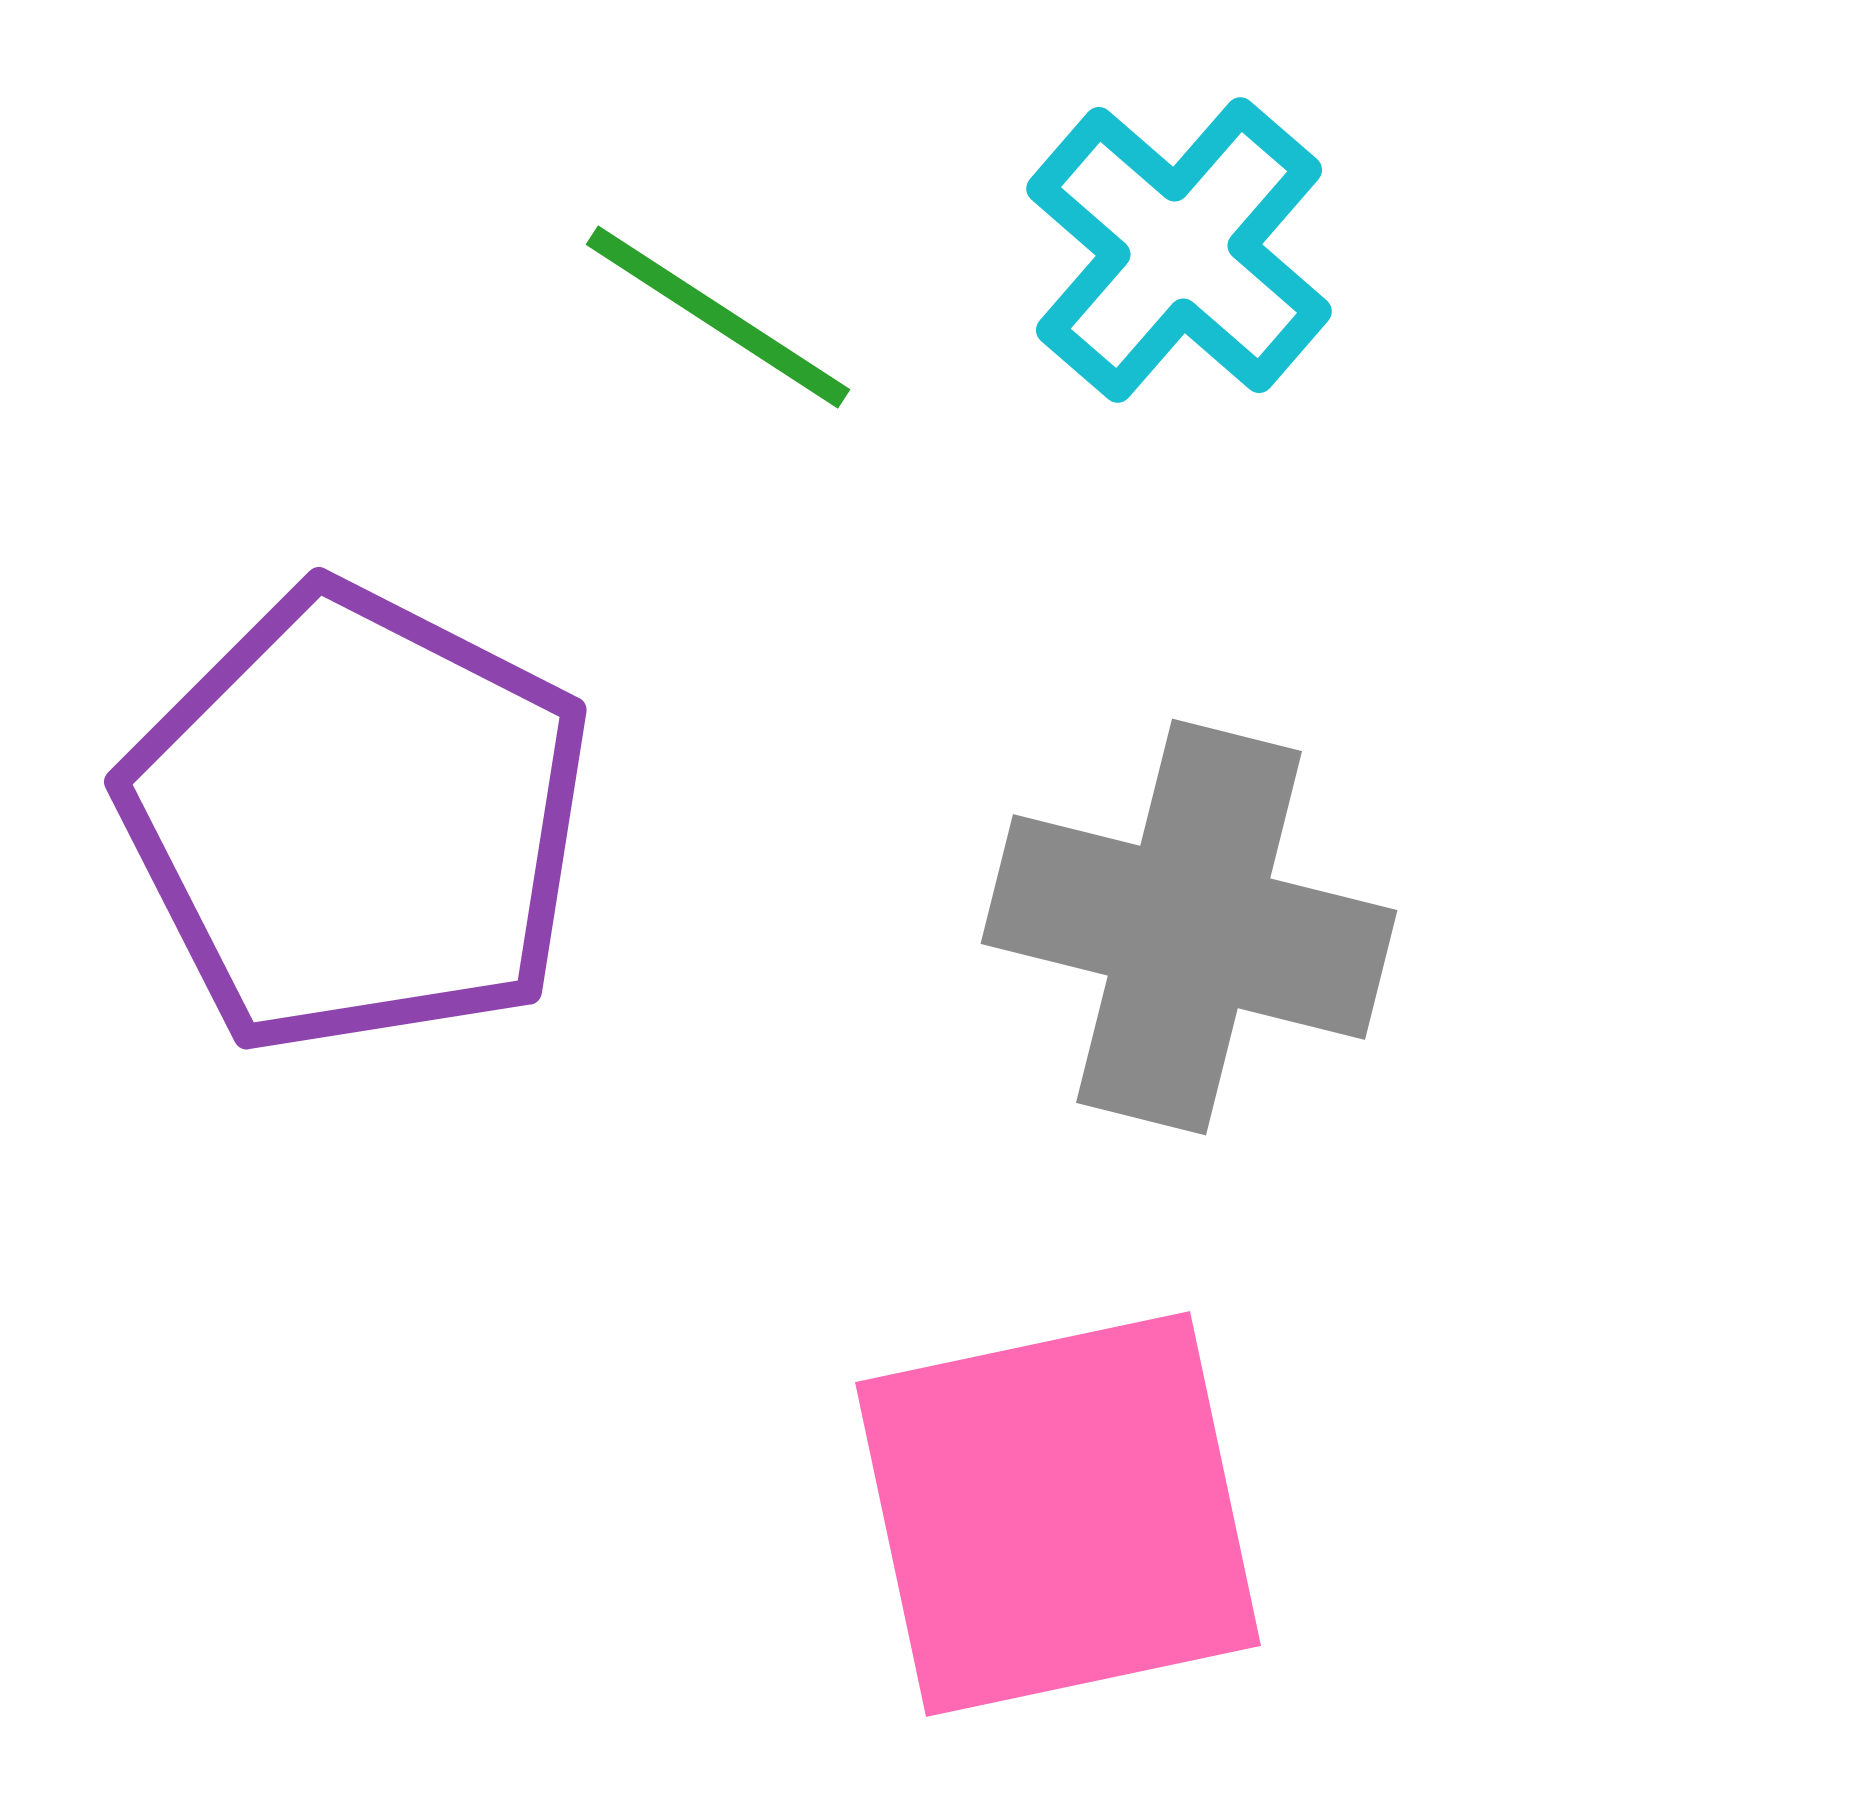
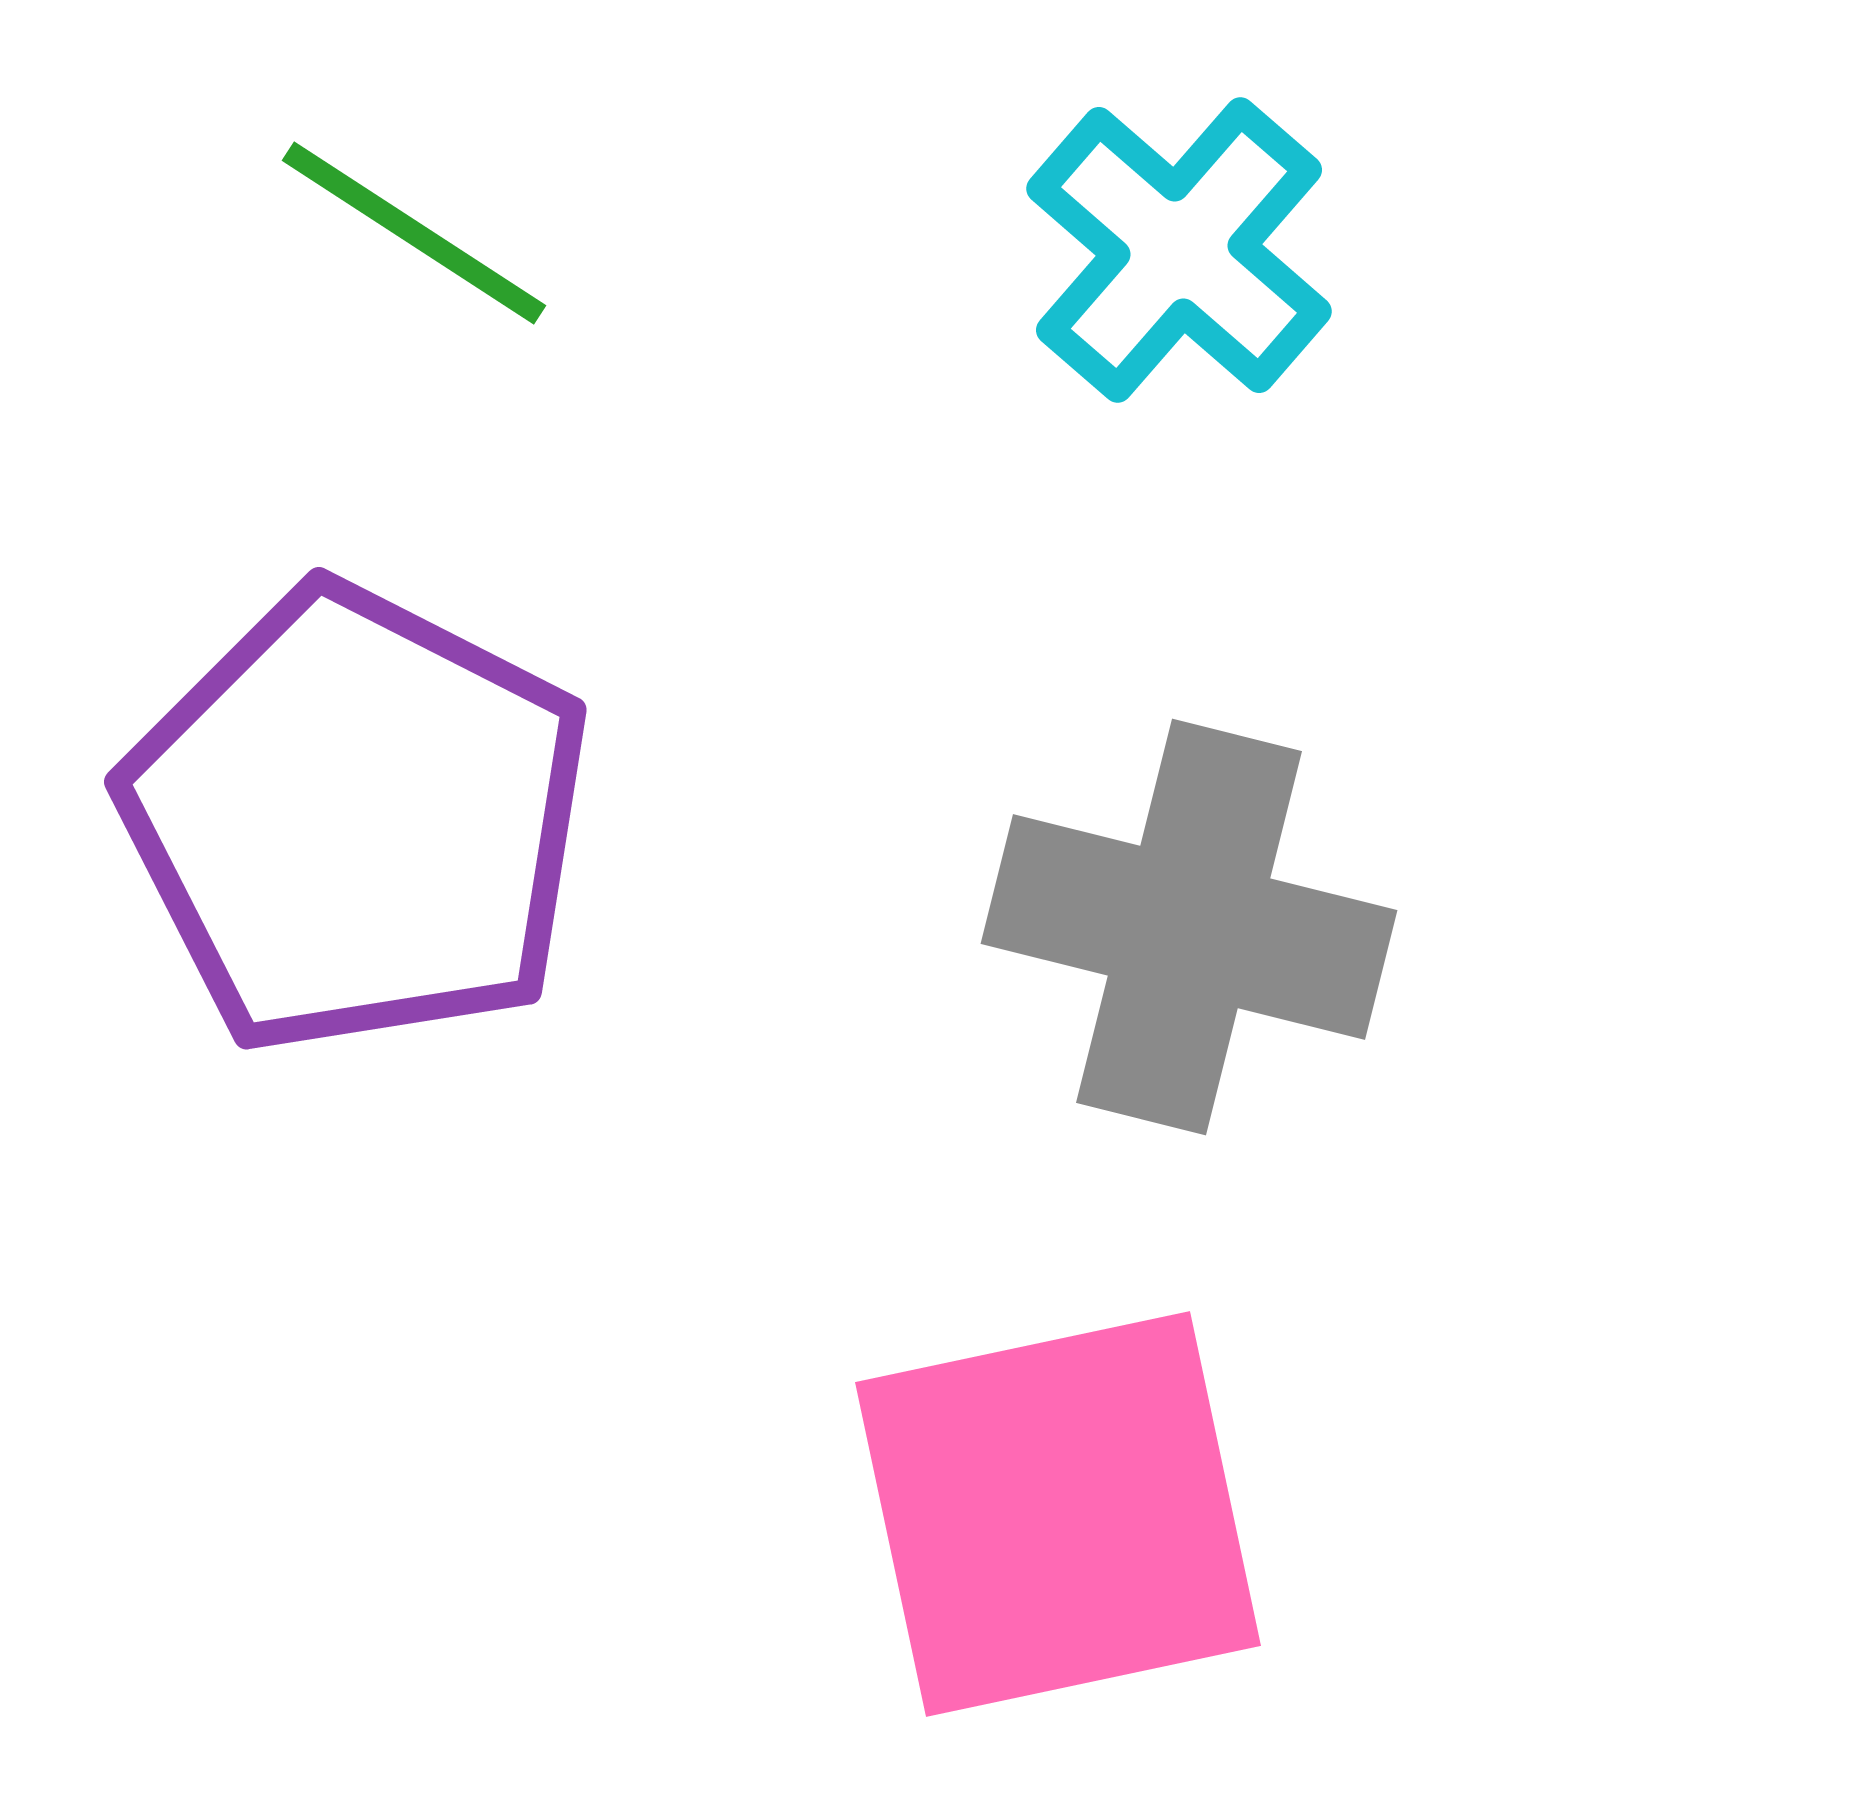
green line: moved 304 px left, 84 px up
